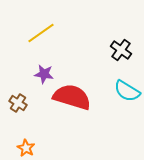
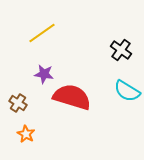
yellow line: moved 1 px right
orange star: moved 14 px up
